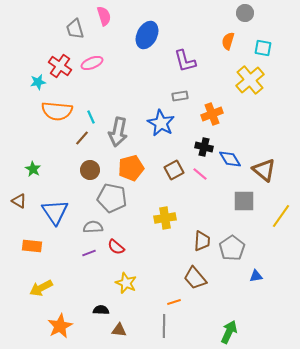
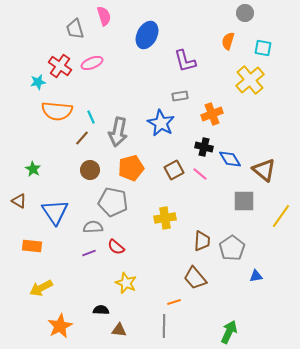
gray pentagon at (112, 198): moved 1 px right, 4 px down
